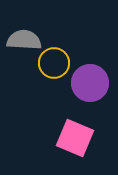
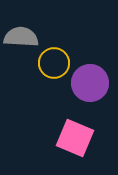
gray semicircle: moved 3 px left, 3 px up
